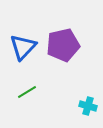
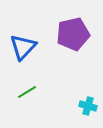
purple pentagon: moved 10 px right, 11 px up
